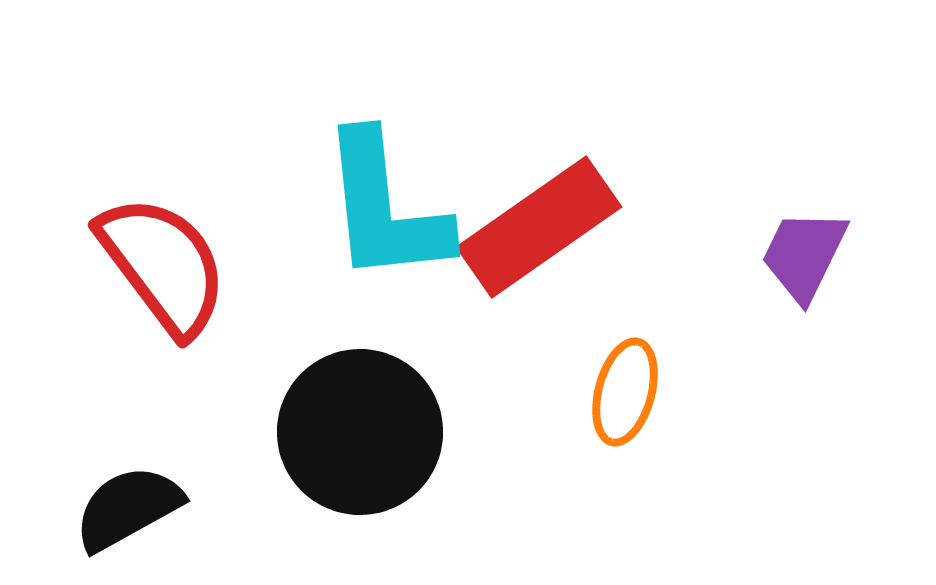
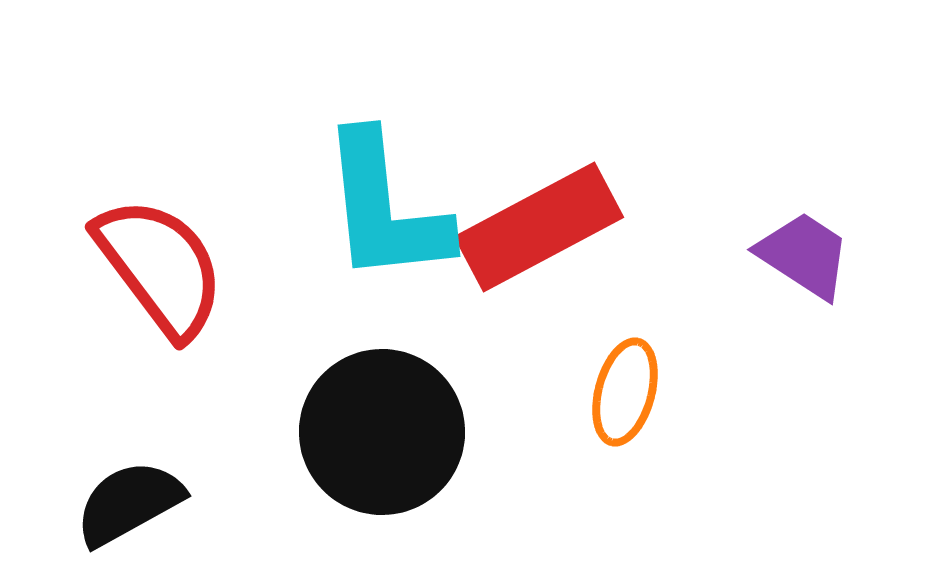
red rectangle: rotated 7 degrees clockwise
purple trapezoid: rotated 97 degrees clockwise
red semicircle: moved 3 px left, 2 px down
black circle: moved 22 px right
black semicircle: moved 1 px right, 5 px up
